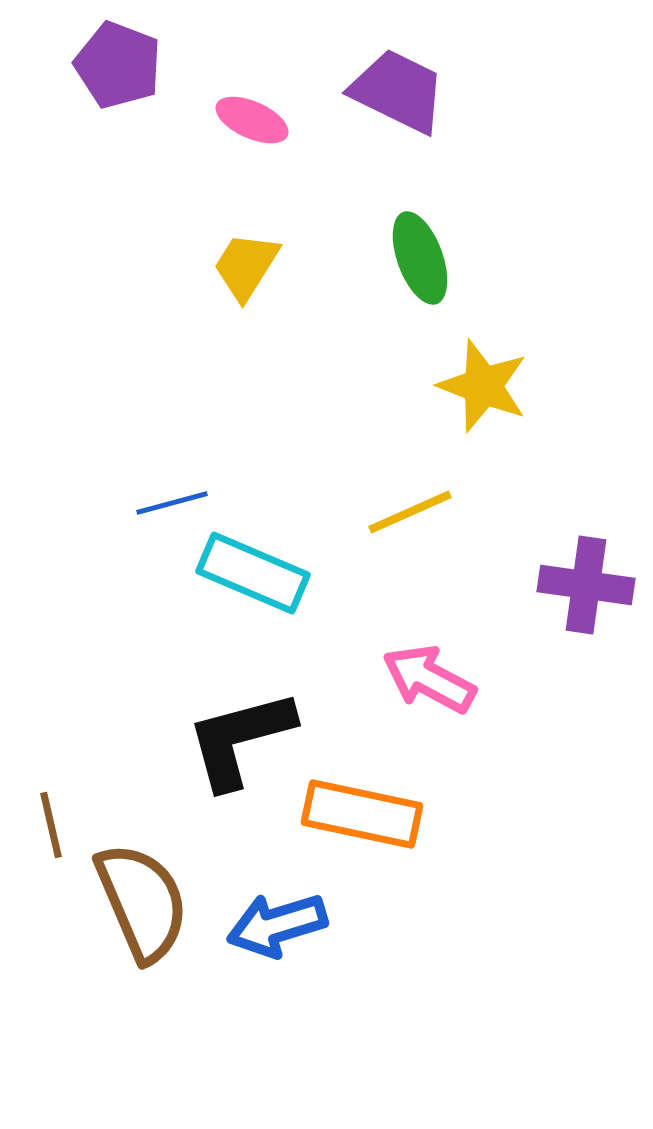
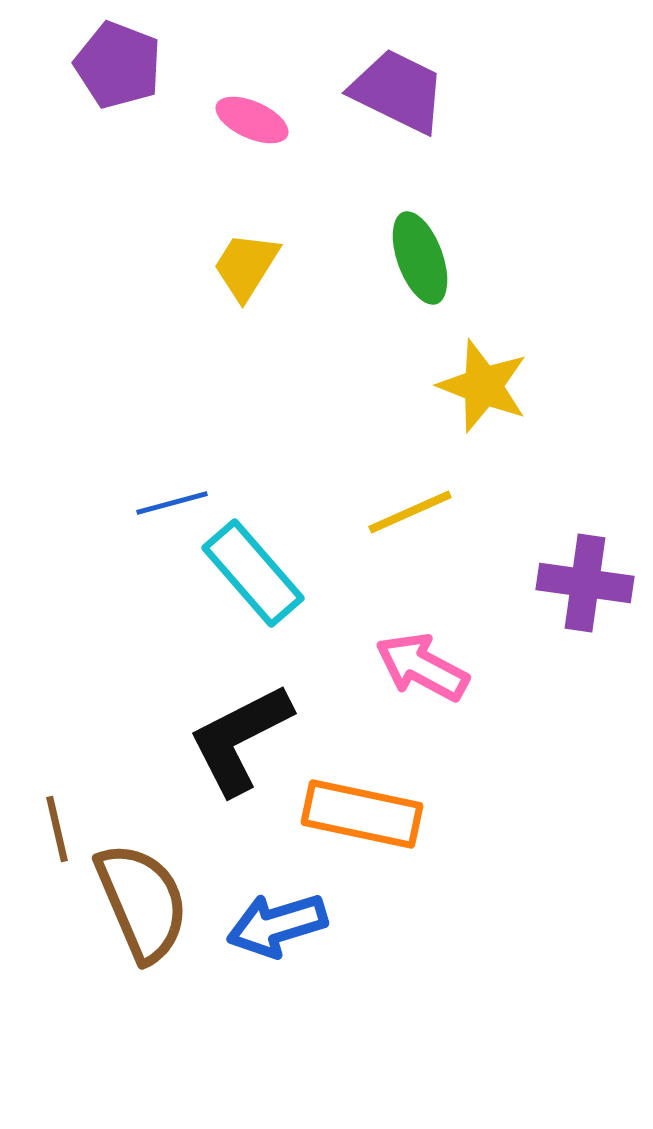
cyan rectangle: rotated 26 degrees clockwise
purple cross: moved 1 px left, 2 px up
pink arrow: moved 7 px left, 12 px up
black L-shape: rotated 12 degrees counterclockwise
brown line: moved 6 px right, 4 px down
